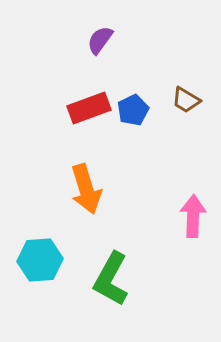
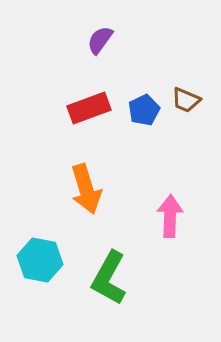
brown trapezoid: rotated 8 degrees counterclockwise
blue pentagon: moved 11 px right
pink arrow: moved 23 px left
cyan hexagon: rotated 15 degrees clockwise
green L-shape: moved 2 px left, 1 px up
